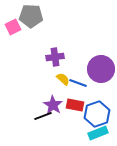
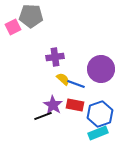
blue line: moved 2 px left, 1 px down
blue hexagon: moved 3 px right
